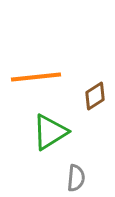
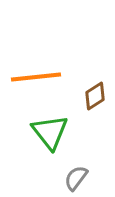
green triangle: rotated 36 degrees counterclockwise
gray semicircle: rotated 148 degrees counterclockwise
